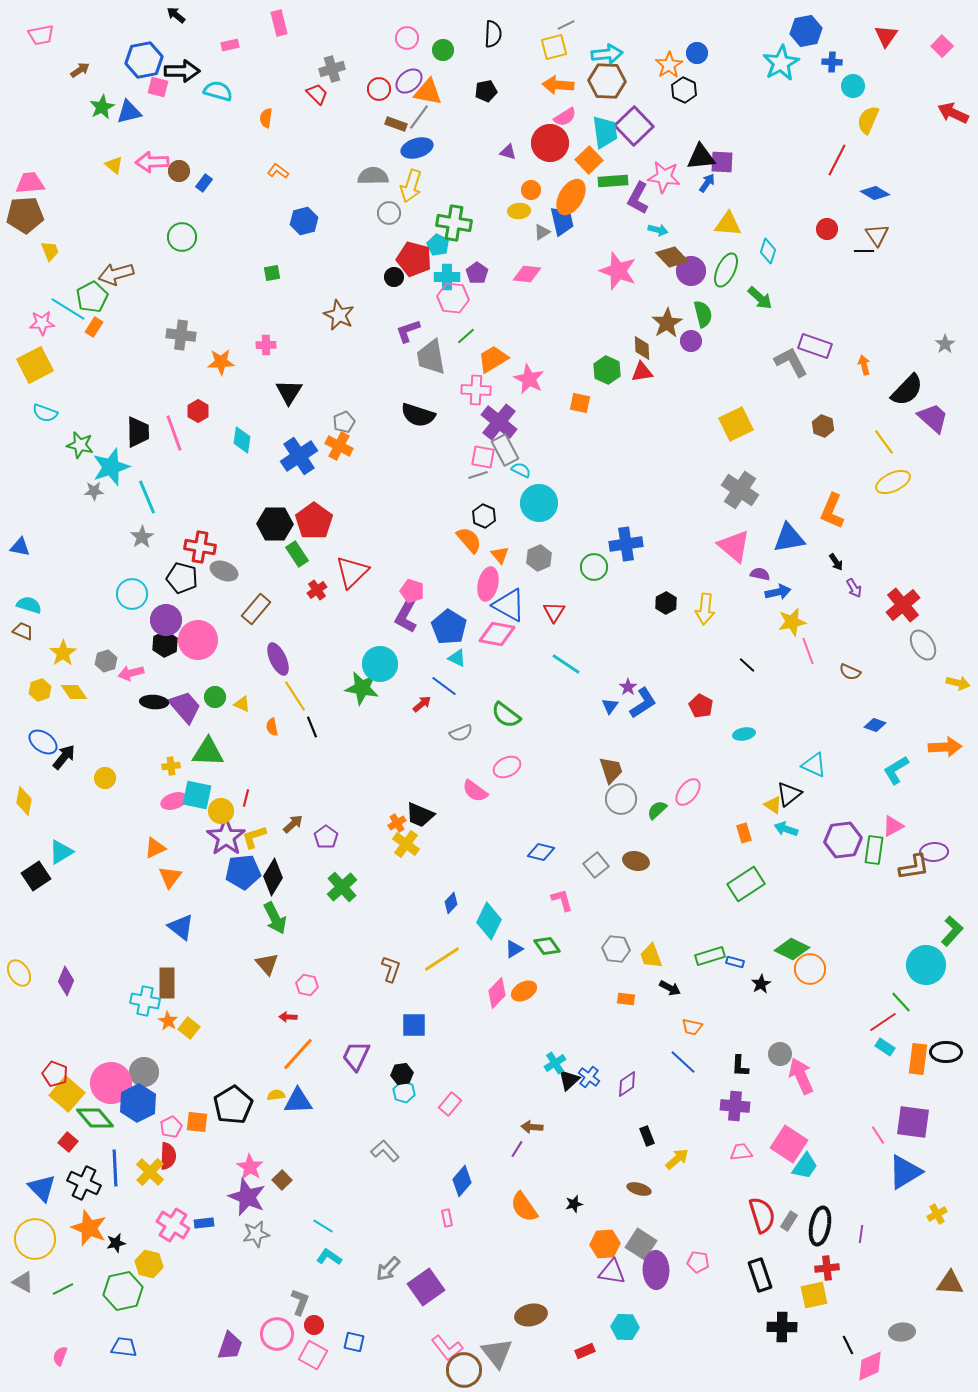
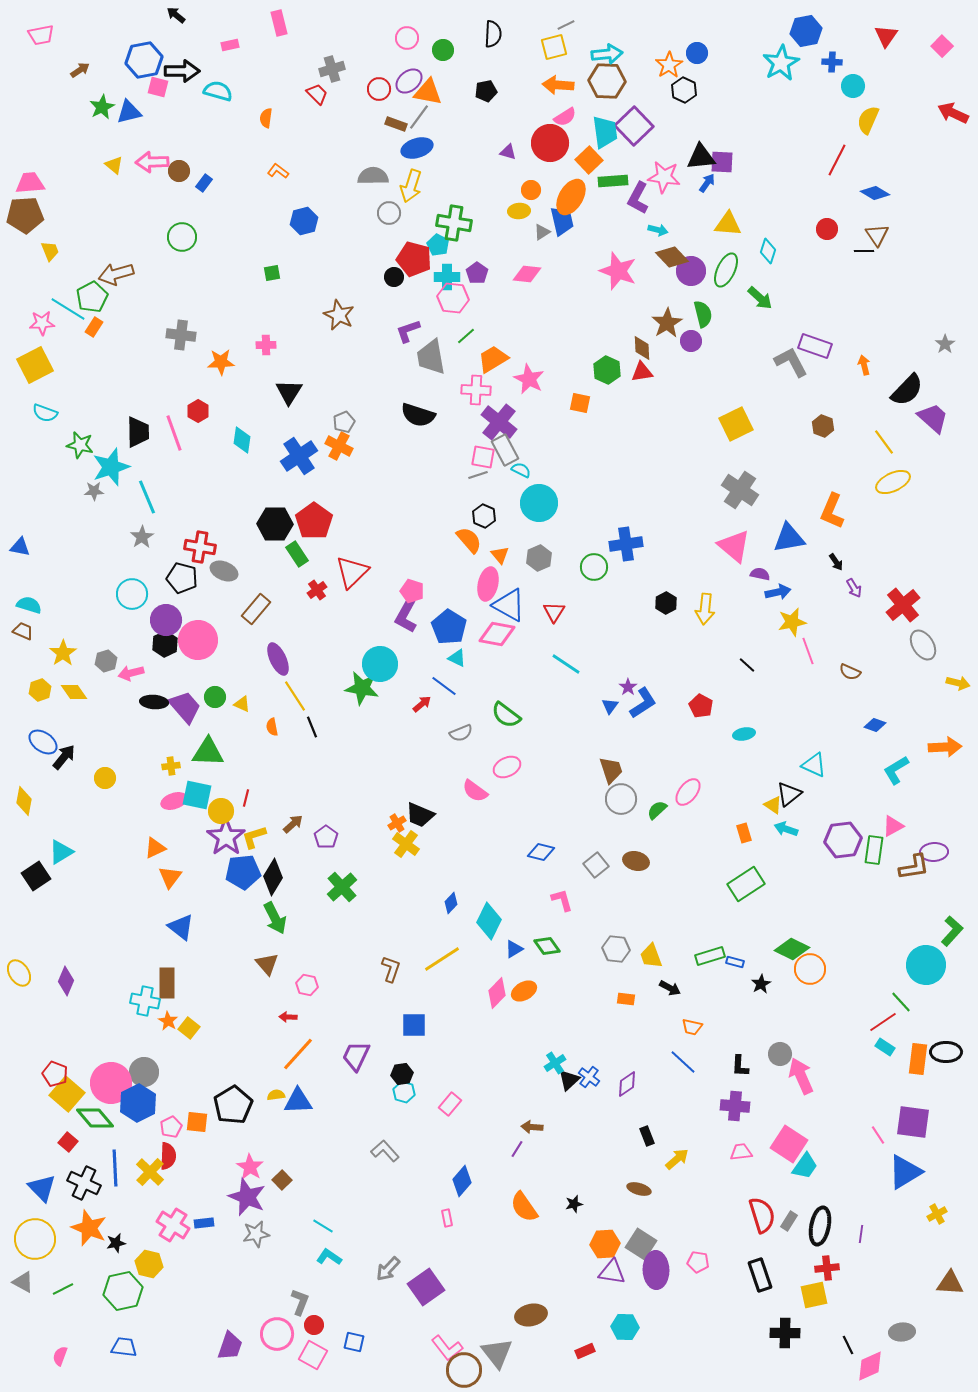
black cross at (782, 1327): moved 3 px right, 6 px down
